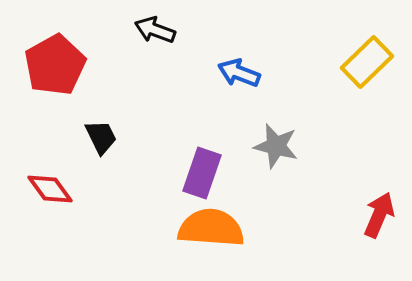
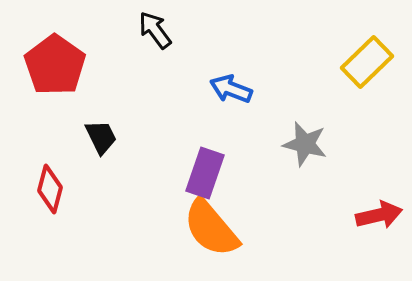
black arrow: rotated 33 degrees clockwise
red pentagon: rotated 8 degrees counterclockwise
blue arrow: moved 8 px left, 16 px down
gray star: moved 29 px right, 2 px up
purple rectangle: moved 3 px right
red diamond: rotated 51 degrees clockwise
red arrow: rotated 54 degrees clockwise
orange semicircle: rotated 134 degrees counterclockwise
